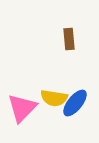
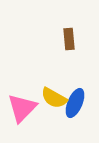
yellow semicircle: rotated 20 degrees clockwise
blue ellipse: rotated 16 degrees counterclockwise
